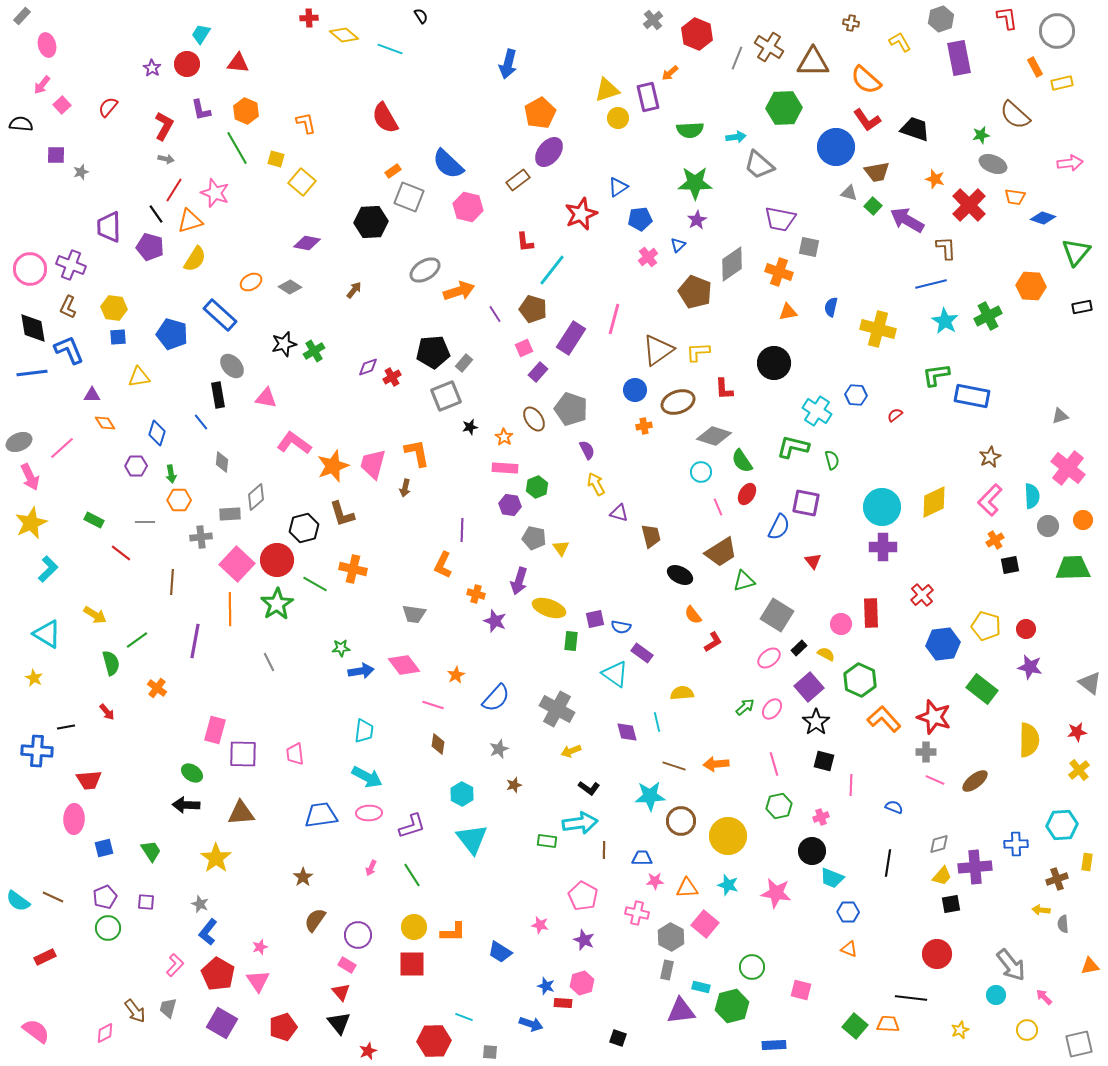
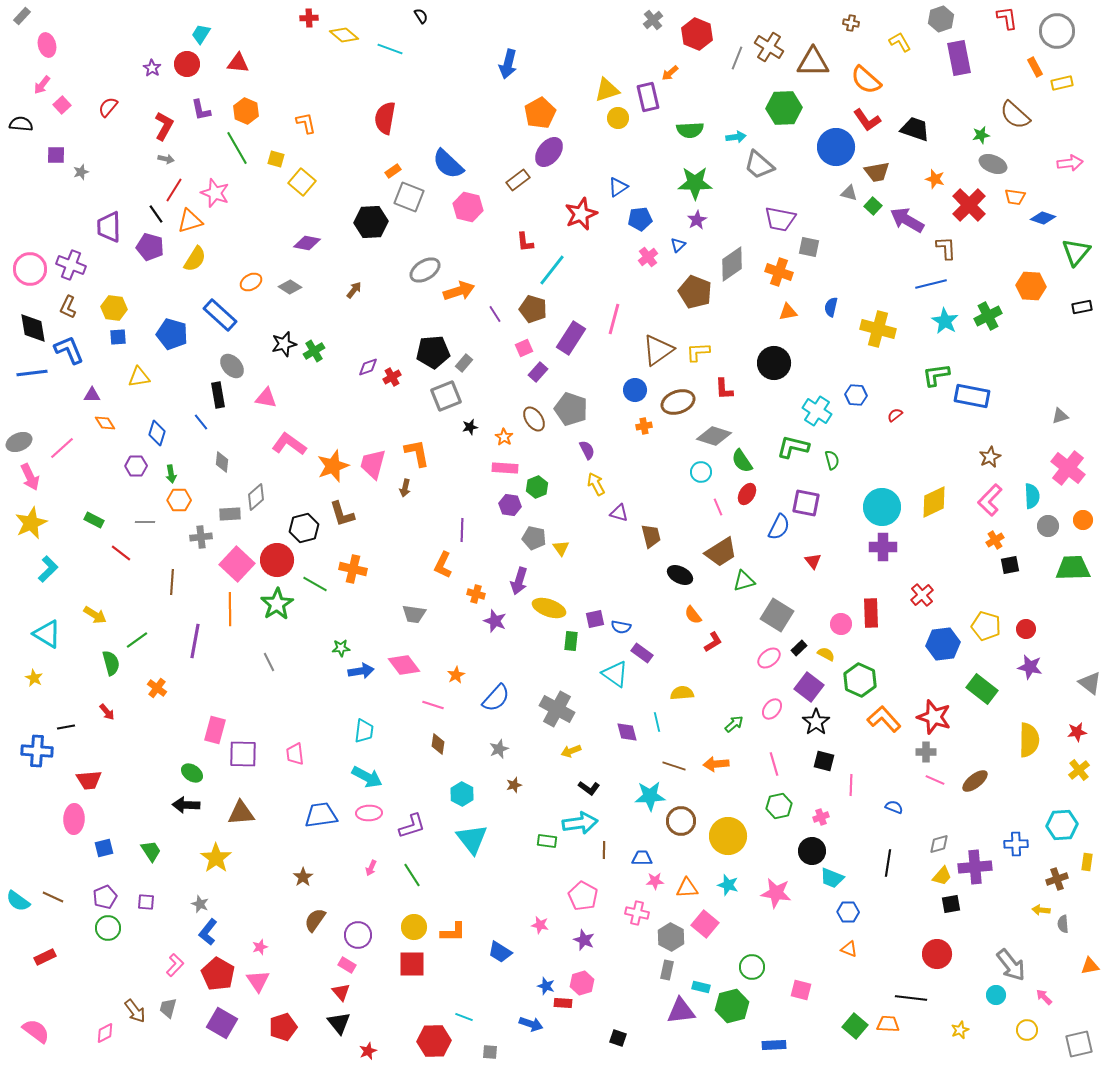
red semicircle at (385, 118): rotated 40 degrees clockwise
pink L-shape at (294, 443): moved 5 px left, 1 px down
purple square at (809, 687): rotated 12 degrees counterclockwise
green arrow at (745, 707): moved 11 px left, 17 px down
